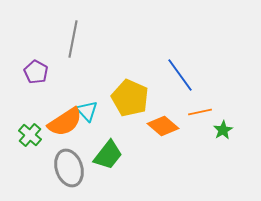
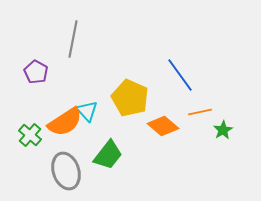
gray ellipse: moved 3 px left, 3 px down
